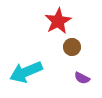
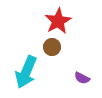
brown circle: moved 20 px left
cyan arrow: rotated 44 degrees counterclockwise
